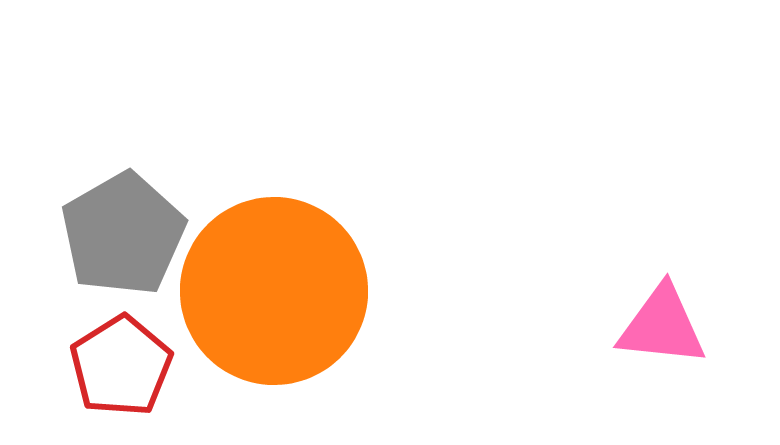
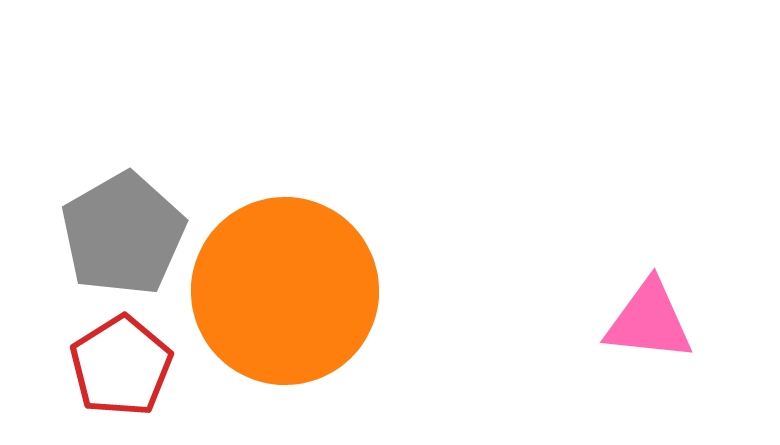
orange circle: moved 11 px right
pink triangle: moved 13 px left, 5 px up
